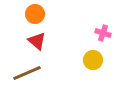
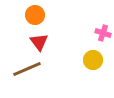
orange circle: moved 1 px down
red triangle: moved 2 px right, 1 px down; rotated 12 degrees clockwise
brown line: moved 4 px up
